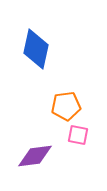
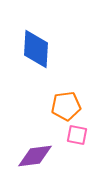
blue diamond: rotated 9 degrees counterclockwise
pink square: moved 1 px left
